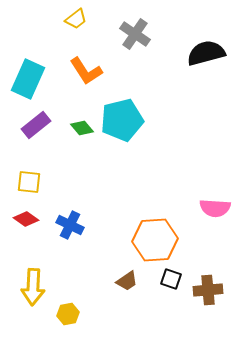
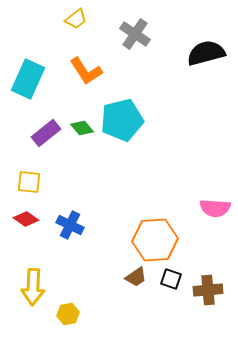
purple rectangle: moved 10 px right, 8 px down
brown trapezoid: moved 9 px right, 4 px up
